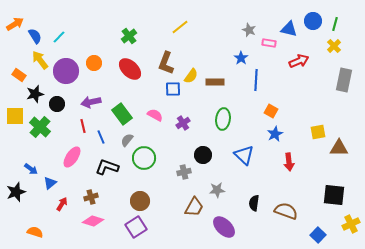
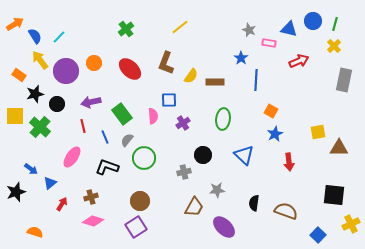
green cross at (129, 36): moved 3 px left, 7 px up
blue square at (173, 89): moved 4 px left, 11 px down
pink semicircle at (155, 115): moved 2 px left, 1 px down; rotated 56 degrees clockwise
blue line at (101, 137): moved 4 px right
